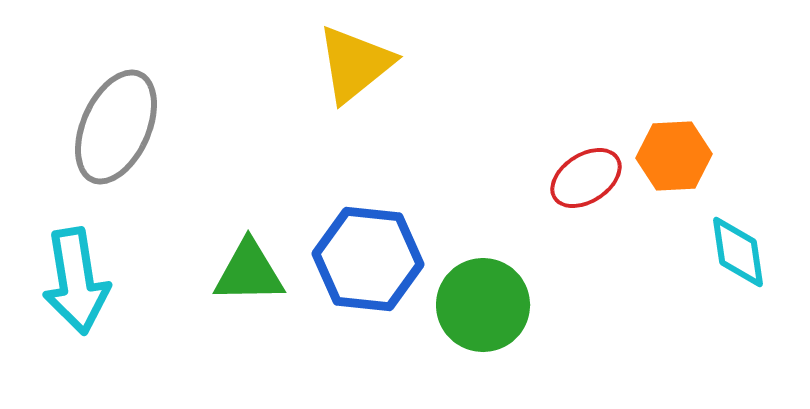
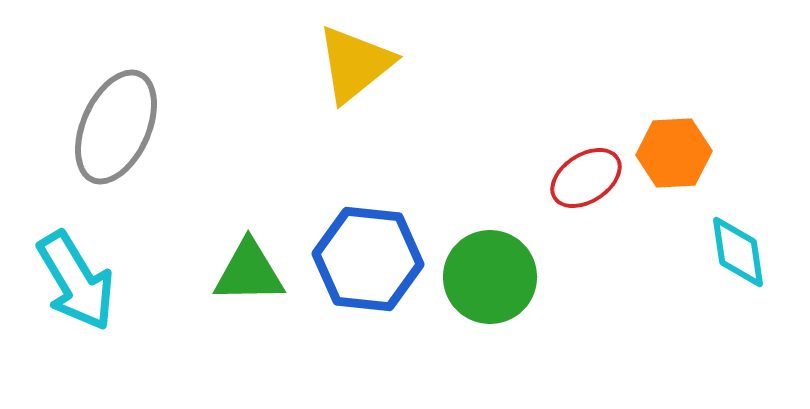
orange hexagon: moved 3 px up
cyan arrow: rotated 22 degrees counterclockwise
green circle: moved 7 px right, 28 px up
